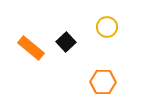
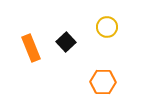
orange rectangle: rotated 28 degrees clockwise
